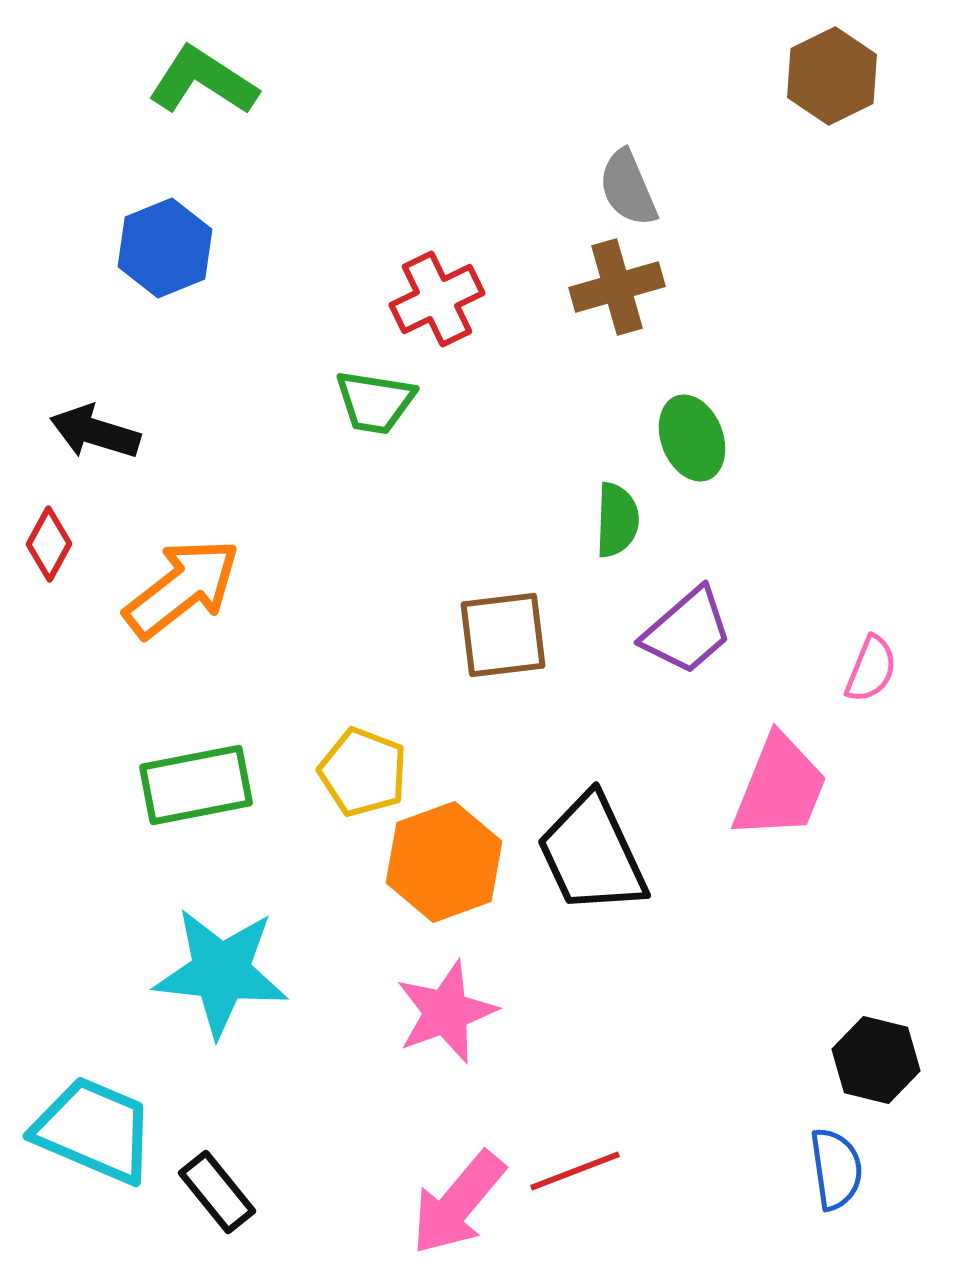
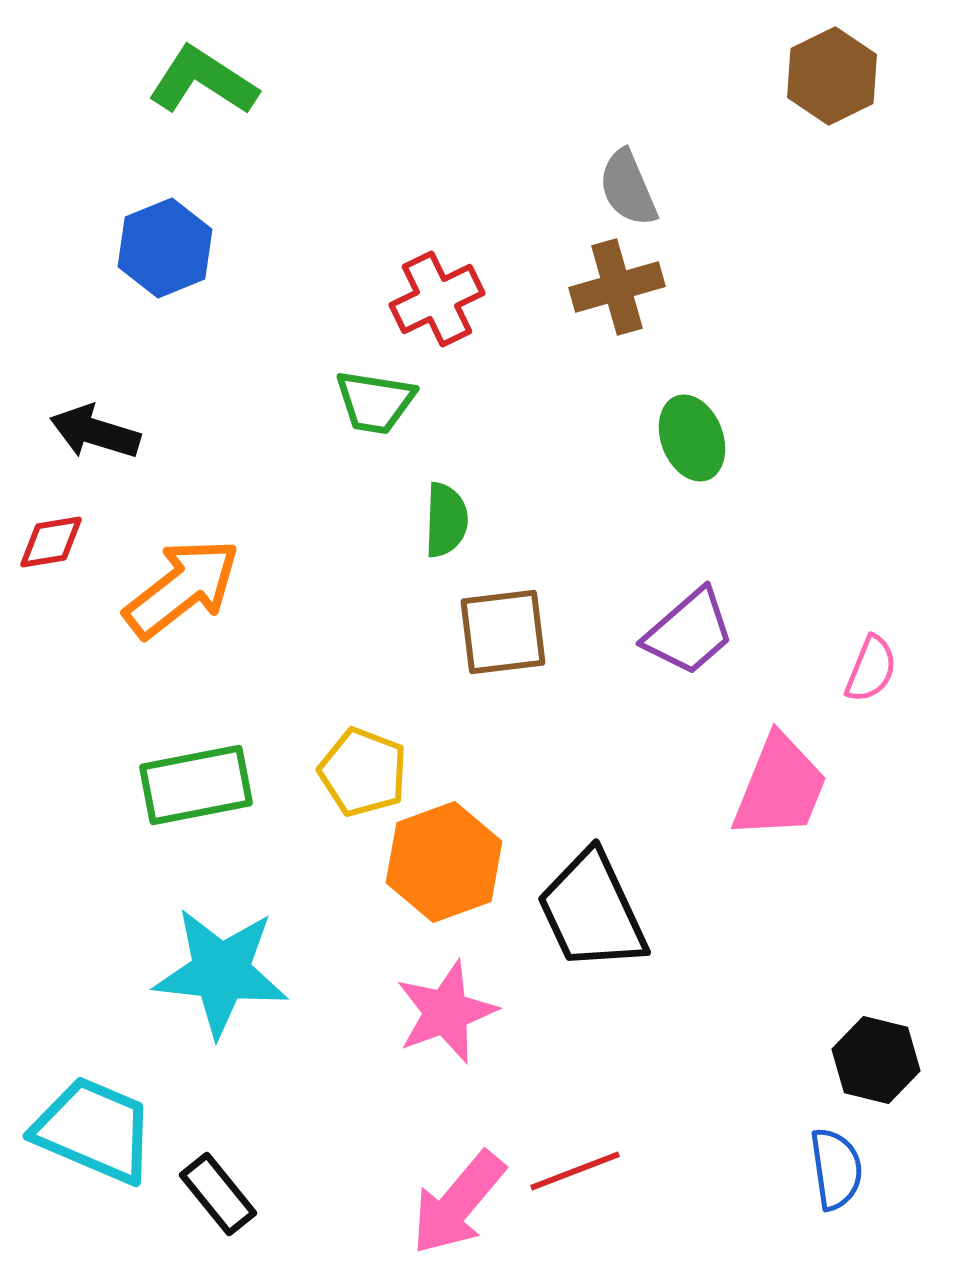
green semicircle: moved 171 px left
red diamond: moved 2 px right, 2 px up; rotated 52 degrees clockwise
purple trapezoid: moved 2 px right, 1 px down
brown square: moved 3 px up
black trapezoid: moved 57 px down
black rectangle: moved 1 px right, 2 px down
